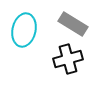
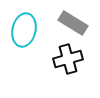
gray rectangle: moved 1 px up
